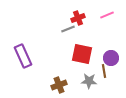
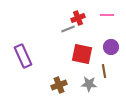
pink line: rotated 24 degrees clockwise
purple circle: moved 11 px up
gray star: moved 3 px down
